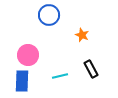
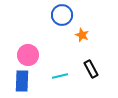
blue circle: moved 13 px right
